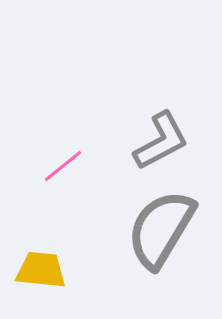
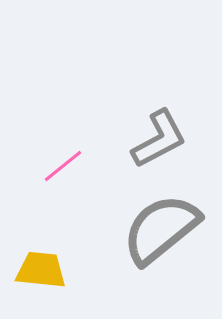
gray L-shape: moved 2 px left, 2 px up
gray semicircle: rotated 20 degrees clockwise
